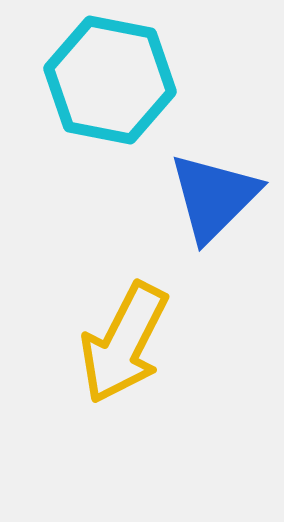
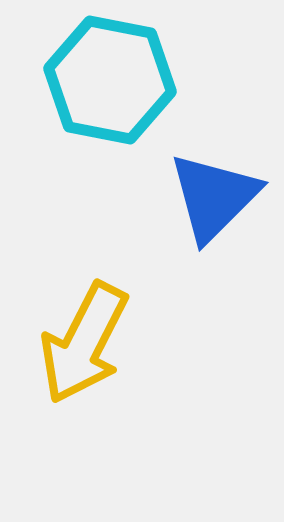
yellow arrow: moved 40 px left
